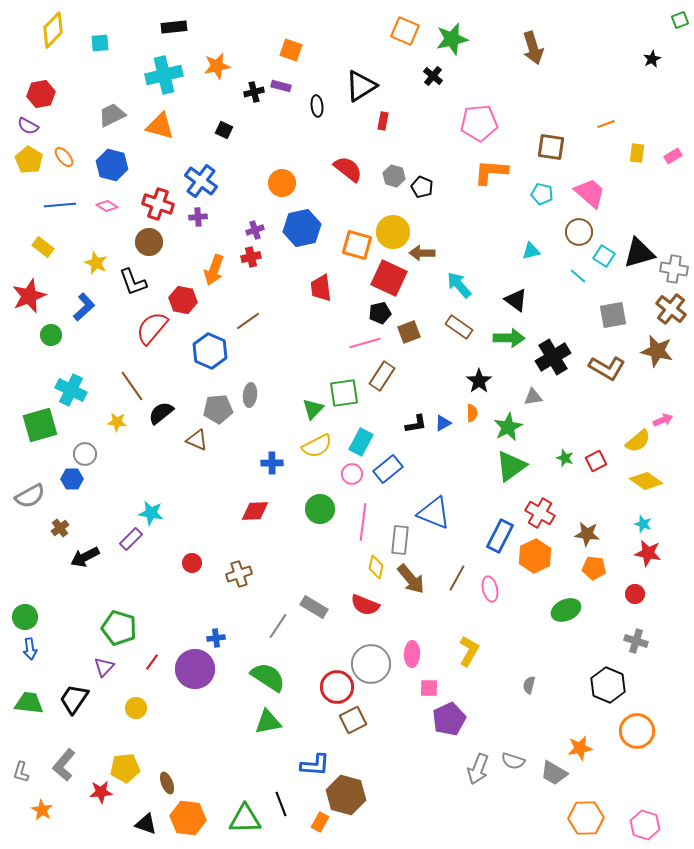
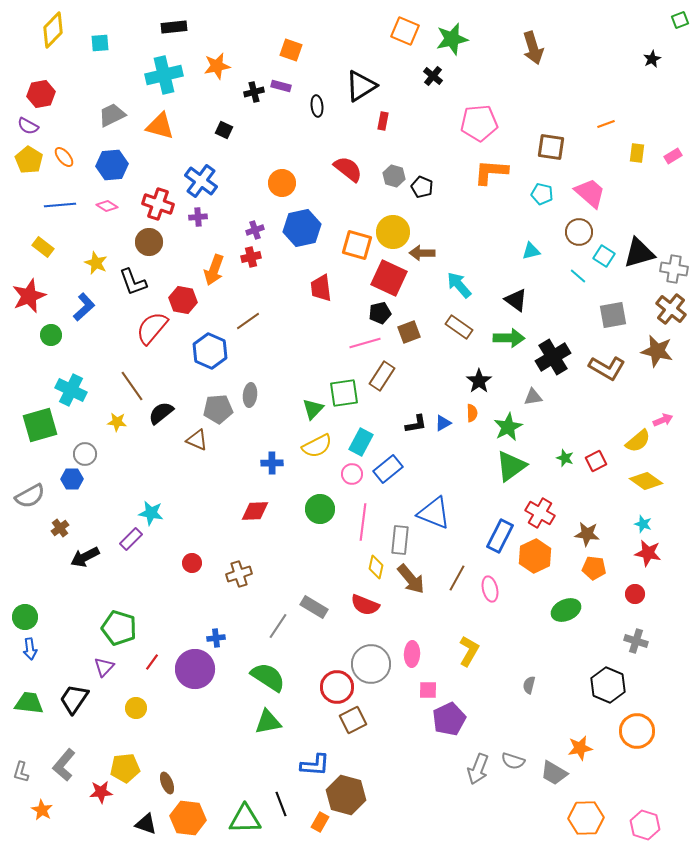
blue hexagon at (112, 165): rotated 20 degrees counterclockwise
pink square at (429, 688): moved 1 px left, 2 px down
